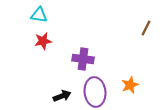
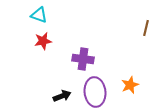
cyan triangle: rotated 12 degrees clockwise
brown line: rotated 14 degrees counterclockwise
